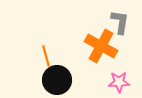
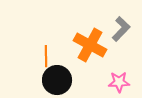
gray L-shape: moved 1 px right, 7 px down; rotated 35 degrees clockwise
orange cross: moved 11 px left, 1 px up
orange line: rotated 15 degrees clockwise
